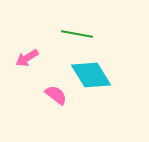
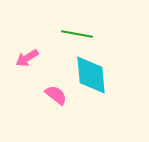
cyan diamond: rotated 27 degrees clockwise
